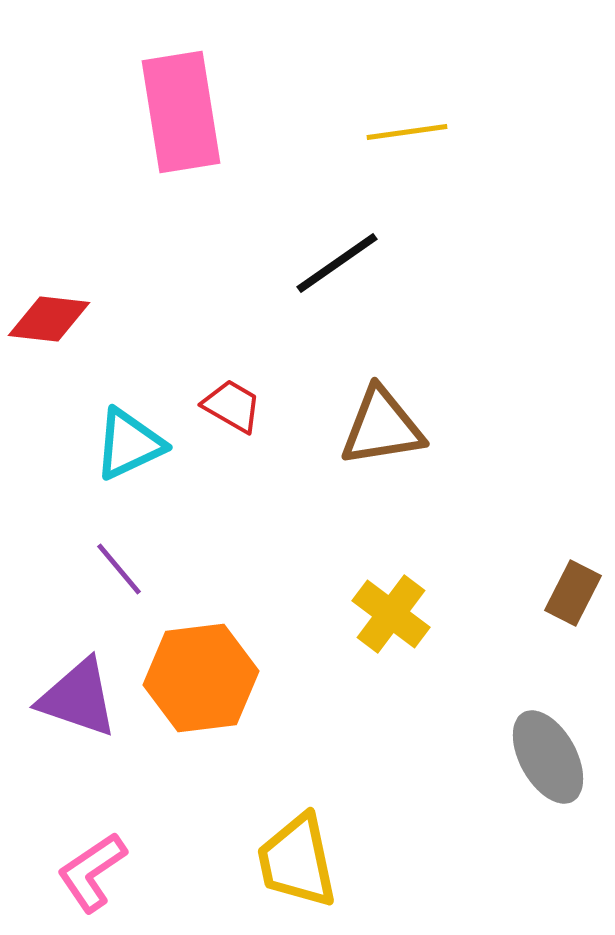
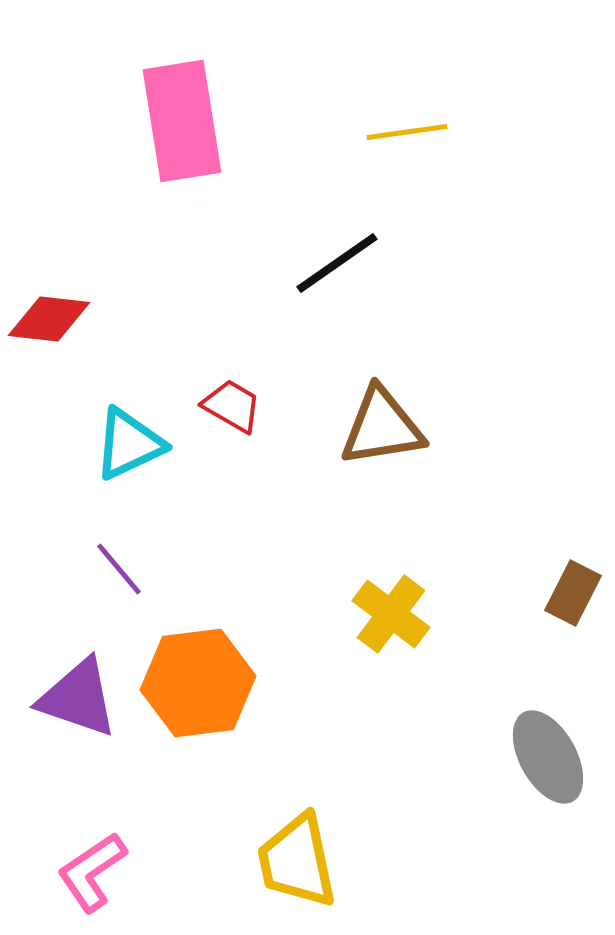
pink rectangle: moved 1 px right, 9 px down
orange hexagon: moved 3 px left, 5 px down
